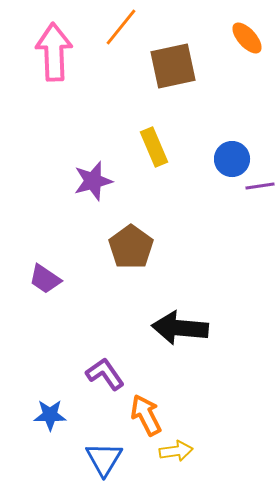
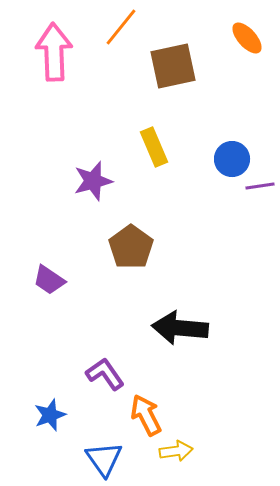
purple trapezoid: moved 4 px right, 1 px down
blue star: rotated 20 degrees counterclockwise
blue triangle: rotated 6 degrees counterclockwise
